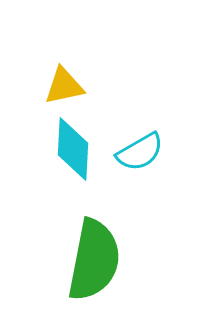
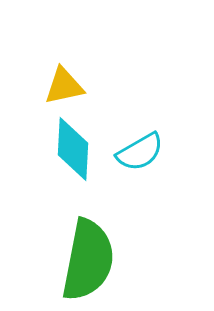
green semicircle: moved 6 px left
